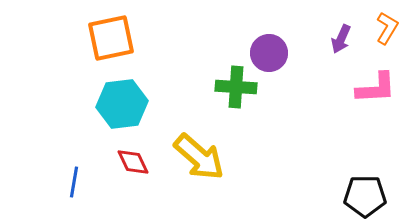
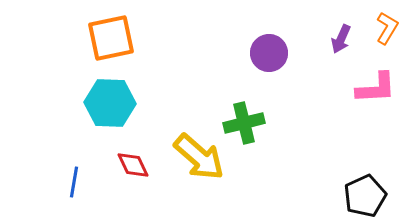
green cross: moved 8 px right, 36 px down; rotated 18 degrees counterclockwise
cyan hexagon: moved 12 px left, 1 px up; rotated 9 degrees clockwise
red diamond: moved 3 px down
black pentagon: rotated 24 degrees counterclockwise
